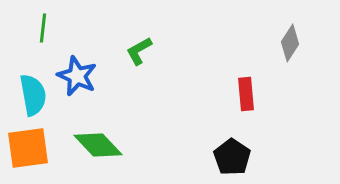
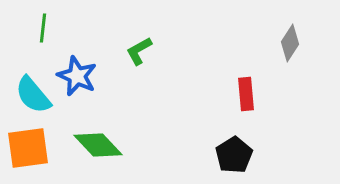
cyan semicircle: rotated 150 degrees clockwise
black pentagon: moved 2 px right, 2 px up; rotated 6 degrees clockwise
